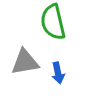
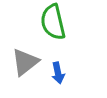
gray triangle: rotated 28 degrees counterclockwise
